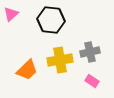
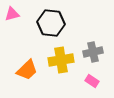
pink triangle: moved 1 px right; rotated 28 degrees clockwise
black hexagon: moved 3 px down
gray cross: moved 3 px right
yellow cross: moved 1 px right
